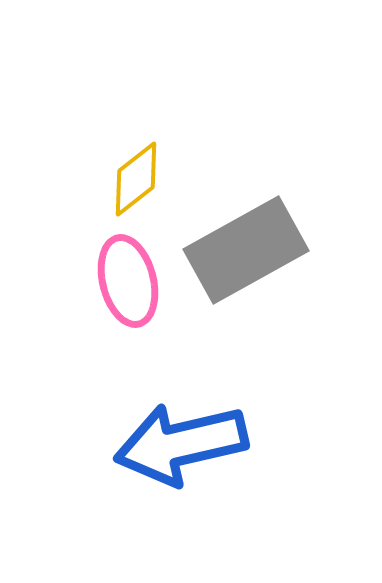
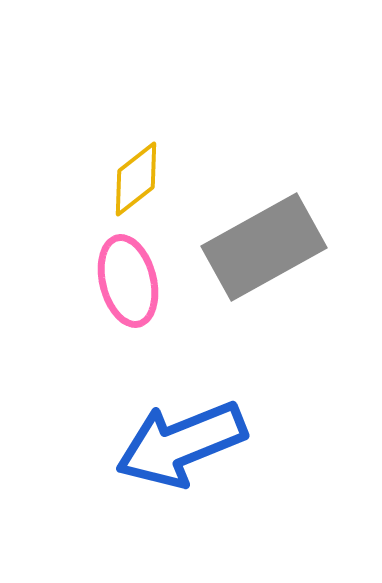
gray rectangle: moved 18 px right, 3 px up
blue arrow: rotated 9 degrees counterclockwise
